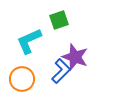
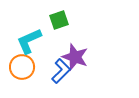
orange circle: moved 12 px up
